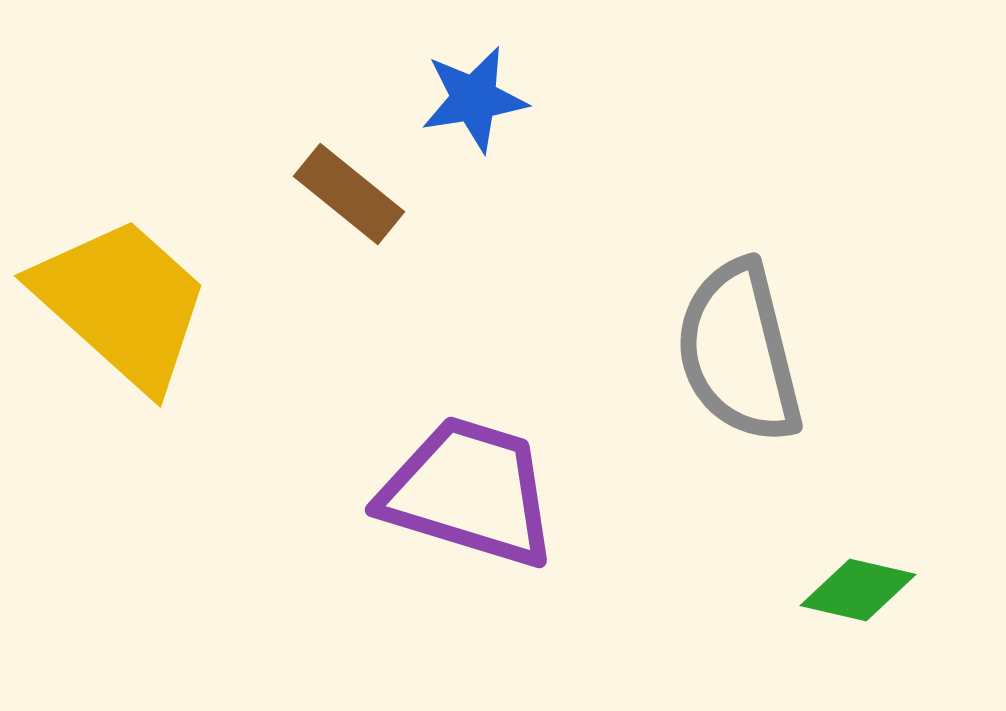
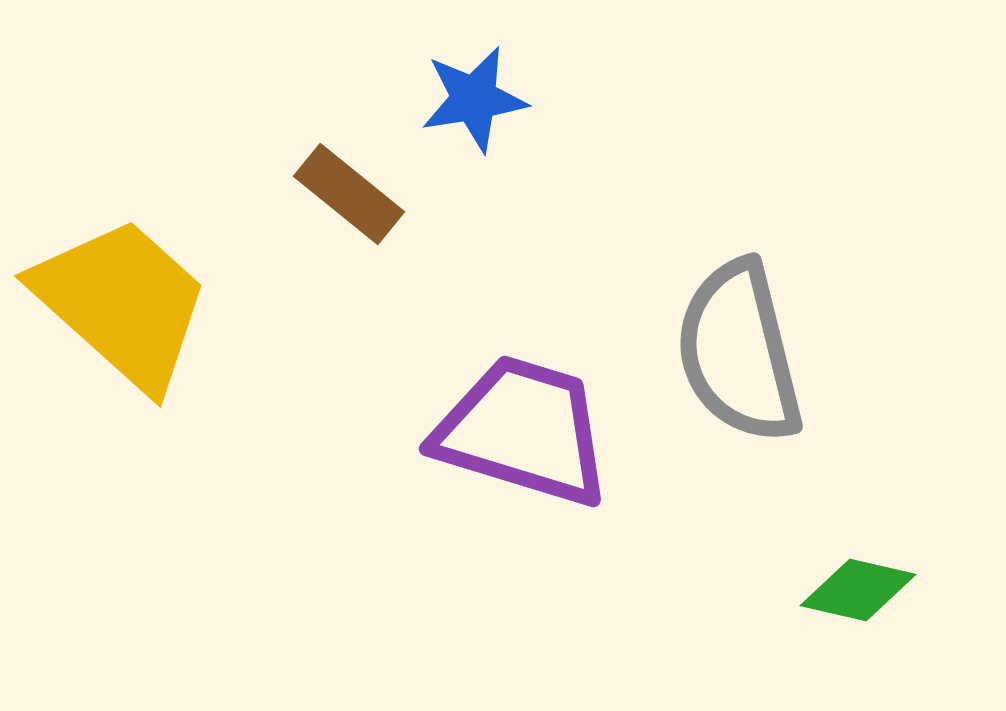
purple trapezoid: moved 54 px right, 61 px up
